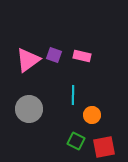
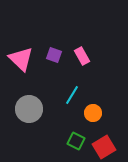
pink rectangle: rotated 48 degrees clockwise
pink triangle: moved 7 px left, 1 px up; rotated 40 degrees counterclockwise
cyan line: moved 1 px left; rotated 30 degrees clockwise
orange circle: moved 1 px right, 2 px up
red square: rotated 20 degrees counterclockwise
